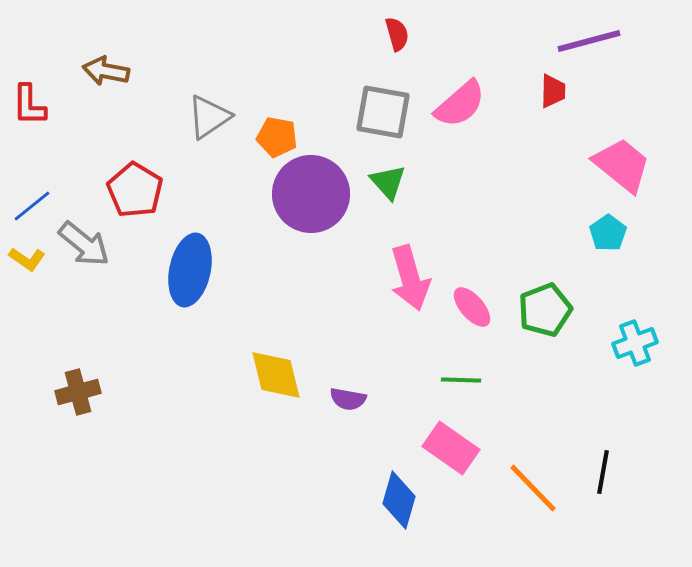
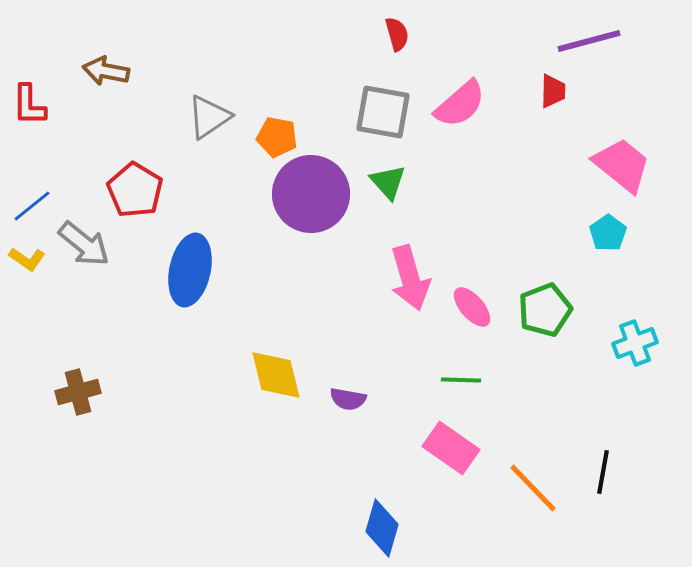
blue diamond: moved 17 px left, 28 px down
